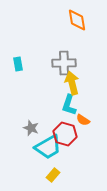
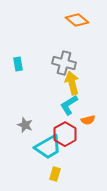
orange diamond: rotated 40 degrees counterclockwise
gray cross: rotated 15 degrees clockwise
cyan L-shape: rotated 40 degrees clockwise
orange semicircle: moved 5 px right; rotated 48 degrees counterclockwise
gray star: moved 6 px left, 3 px up
red hexagon: rotated 15 degrees clockwise
yellow rectangle: moved 2 px right, 1 px up; rotated 24 degrees counterclockwise
